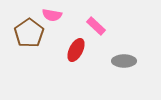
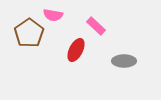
pink semicircle: moved 1 px right
